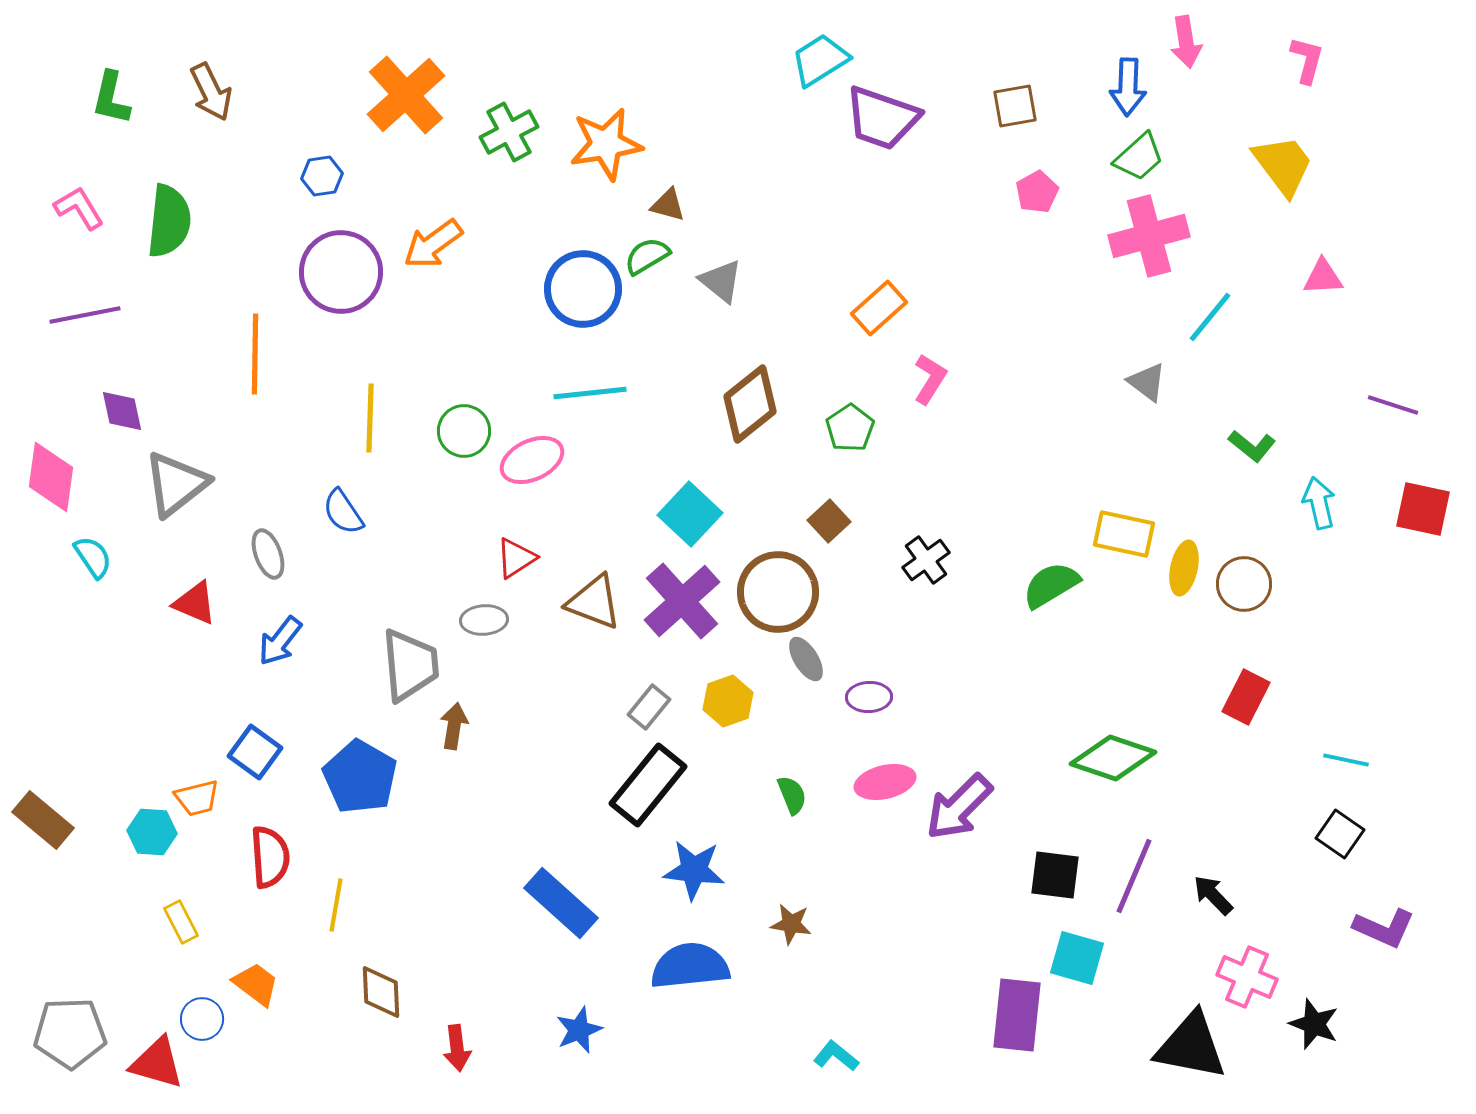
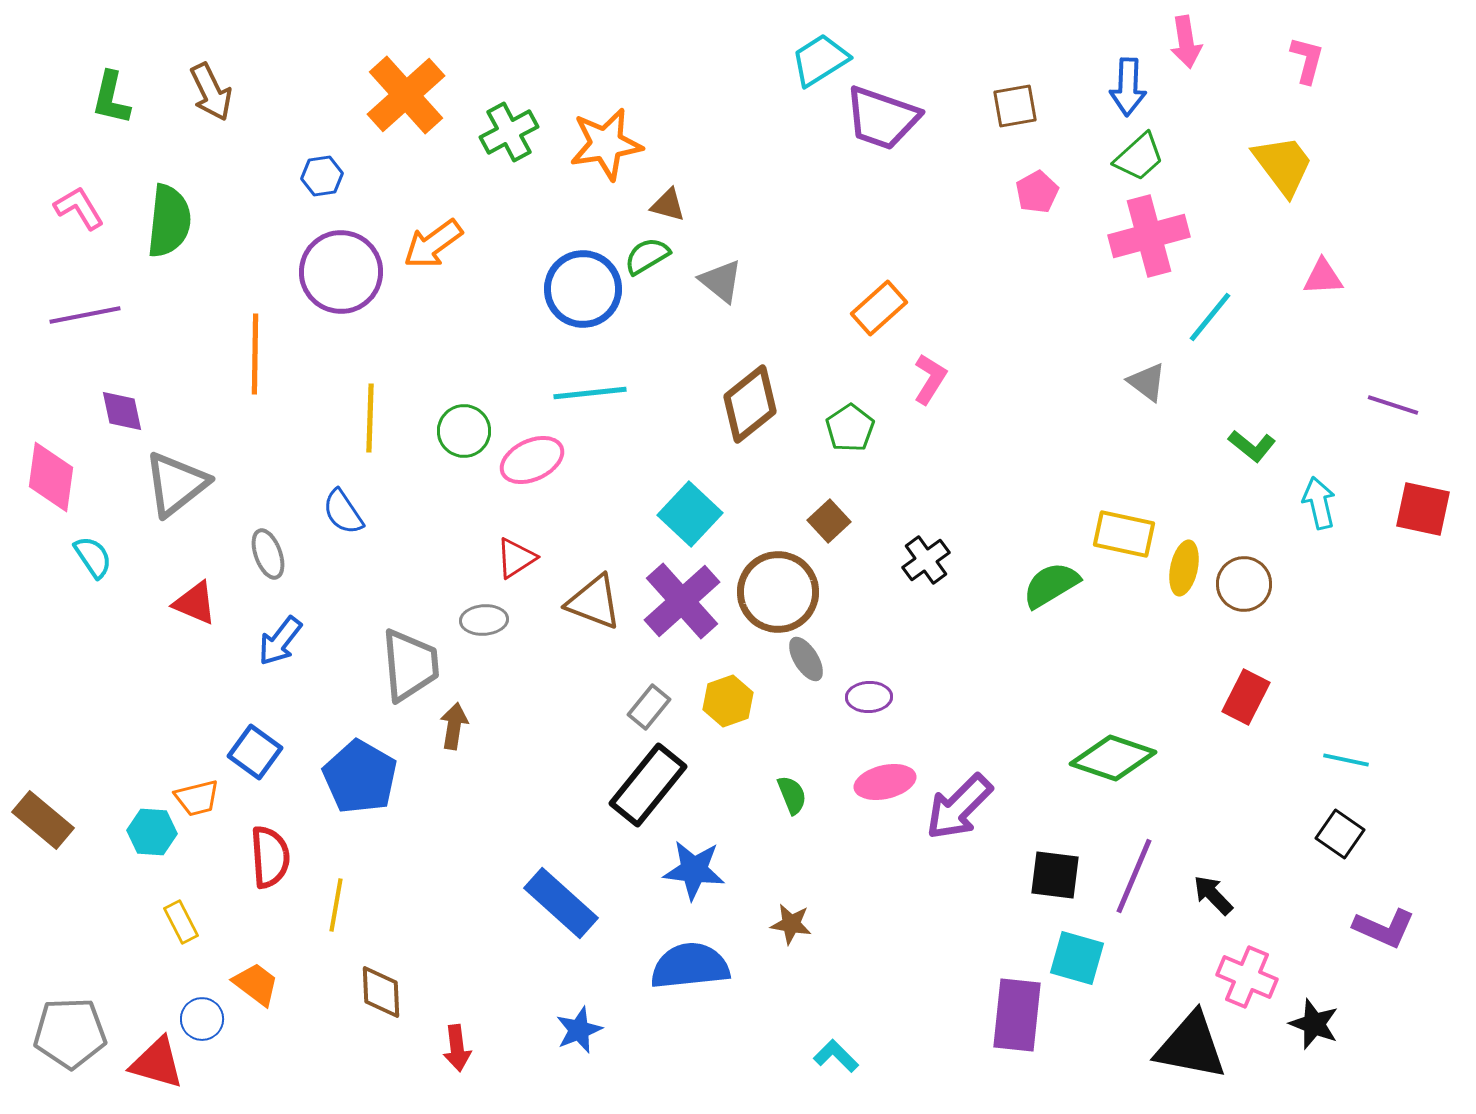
cyan L-shape at (836, 1056): rotated 6 degrees clockwise
